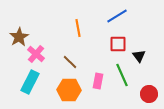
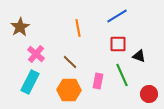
brown star: moved 1 px right, 10 px up
black triangle: rotated 32 degrees counterclockwise
